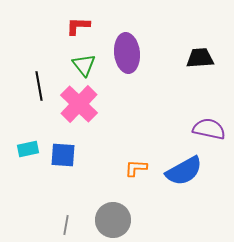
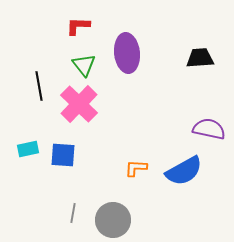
gray line: moved 7 px right, 12 px up
